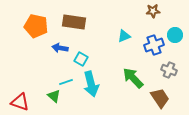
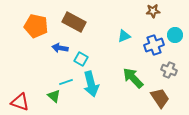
brown rectangle: rotated 20 degrees clockwise
